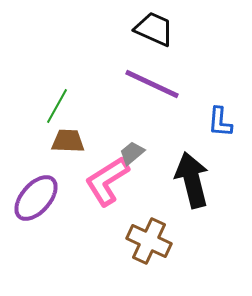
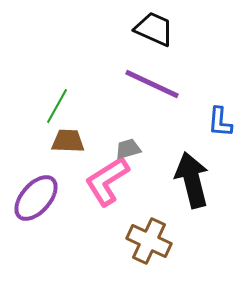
gray trapezoid: moved 4 px left, 4 px up; rotated 24 degrees clockwise
